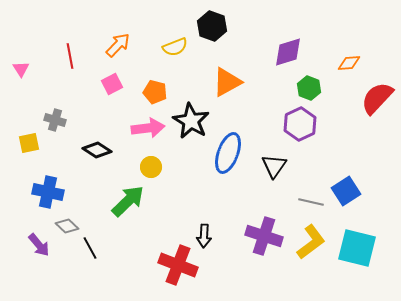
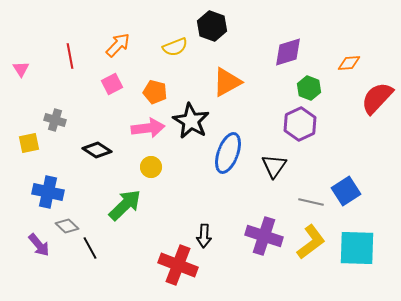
green arrow: moved 3 px left, 4 px down
cyan square: rotated 12 degrees counterclockwise
